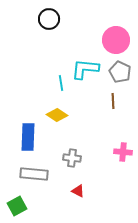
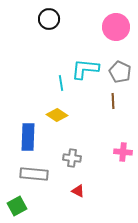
pink circle: moved 13 px up
